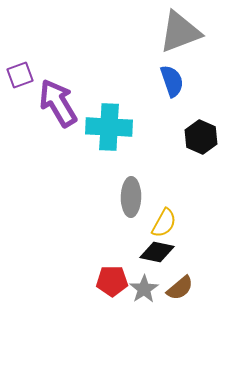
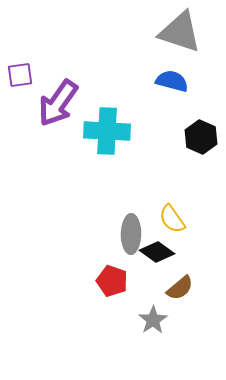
gray triangle: rotated 39 degrees clockwise
purple square: rotated 12 degrees clockwise
blue semicircle: rotated 56 degrees counterclockwise
purple arrow: rotated 114 degrees counterclockwise
cyan cross: moved 2 px left, 4 px down
gray ellipse: moved 37 px down
yellow semicircle: moved 8 px right, 4 px up; rotated 116 degrees clockwise
black diamond: rotated 24 degrees clockwise
red pentagon: rotated 20 degrees clockwise
gray star: moved 9 px right, 31 px down
